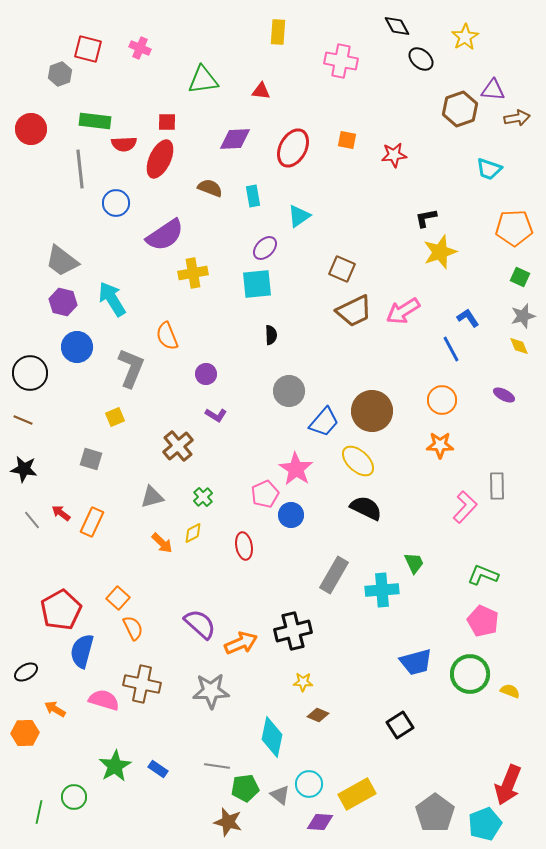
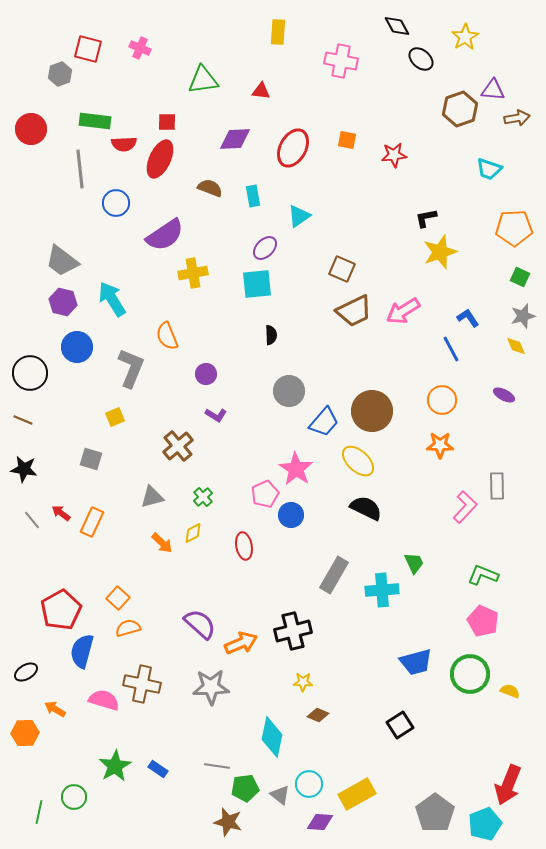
yellow diamond at (519, 346): moved 3 px left
orange semicircle at (133, 628): moved 5 px left; rotated 80 degrees counterclockwise
gray star at (211, 691): moved 4 px up
